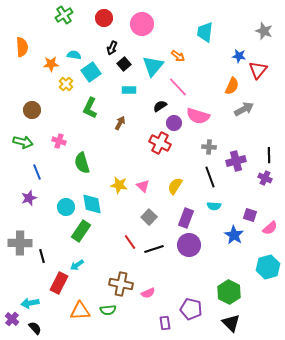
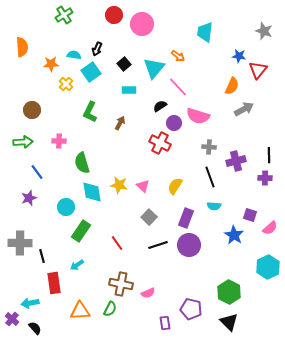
red circle at (104, 18): moved 10 px right, 3 px up
black arrow at (112, 48): moved 15 px left, 1 px down
cyan triangle at (153, 66): moved 1 px right, 2 px down
green L-shape at (90, 108): moved 4 px down
pink cross at (59, 141): rotated 16 degrees counterclockwise
green arrow at (23, 142): rotated 18 degrees counterclockwise
blue line at (37, 172): rotated 14 degrees counterclockwise
purple cross at (265, 178): rotated 24 degrees counterclockwise
cyan diamond at (92, 204): moved 12 px up
red line at (130, 242): moved 13 px left, 1 px down
black line at (154, 249): moved 4 px right, 4 px up
cyan hexagon at (268, 267): rotated 10 degrees counterclockwise
red rectangle at (59, 283): moved 5 px left; rotated 35 degrees counterclockwise
green semicircle at (108, 310): moved 2 px right, 1 px up; rotated 56 degrees counterclockwise
black triangle at (231, 323): moved 2 px left, 1 px up
